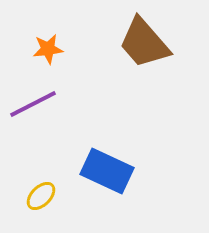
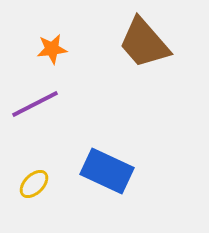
orange star: moved 4 px right
purple line: moved 2 px right
yellow ellipse: moved 7 px left, 12 px up
